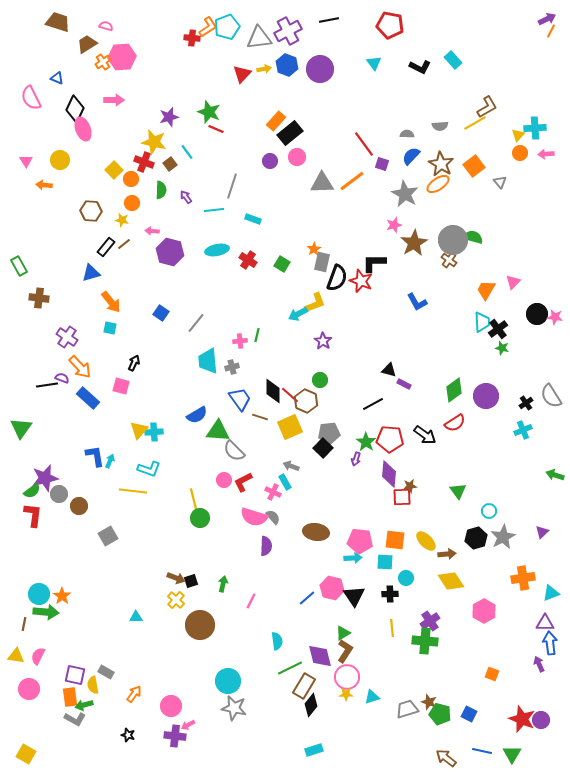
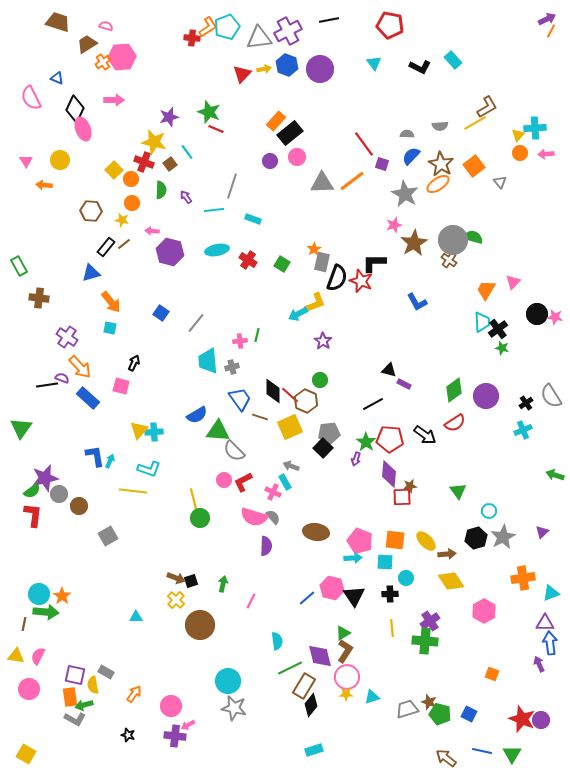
pink pentagon at (360, 541): rotated 15 degrees clockwise
